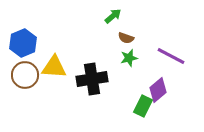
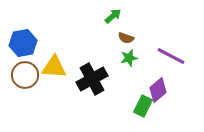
blue hexagon: rotated 12 degrees clockwise
black cross: rotated 20 degrees counterclockwise
